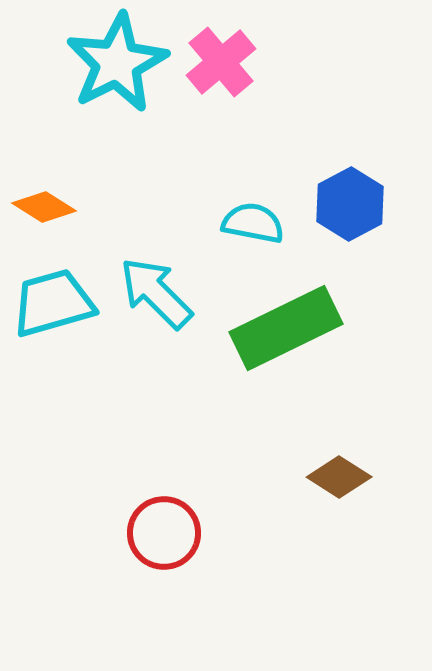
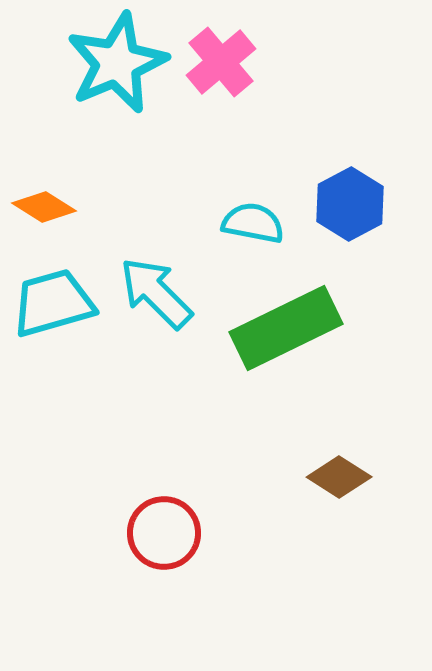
cyan star: rotated 4 degrees clockwise
